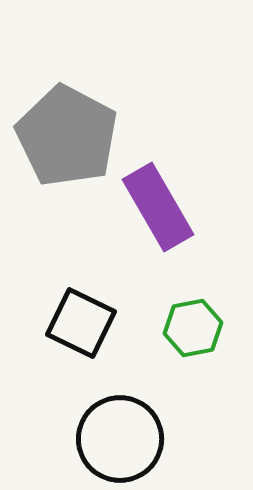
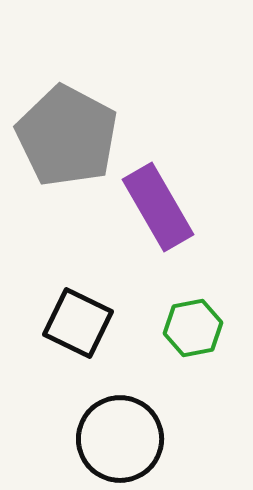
black square: moved 3 px left
